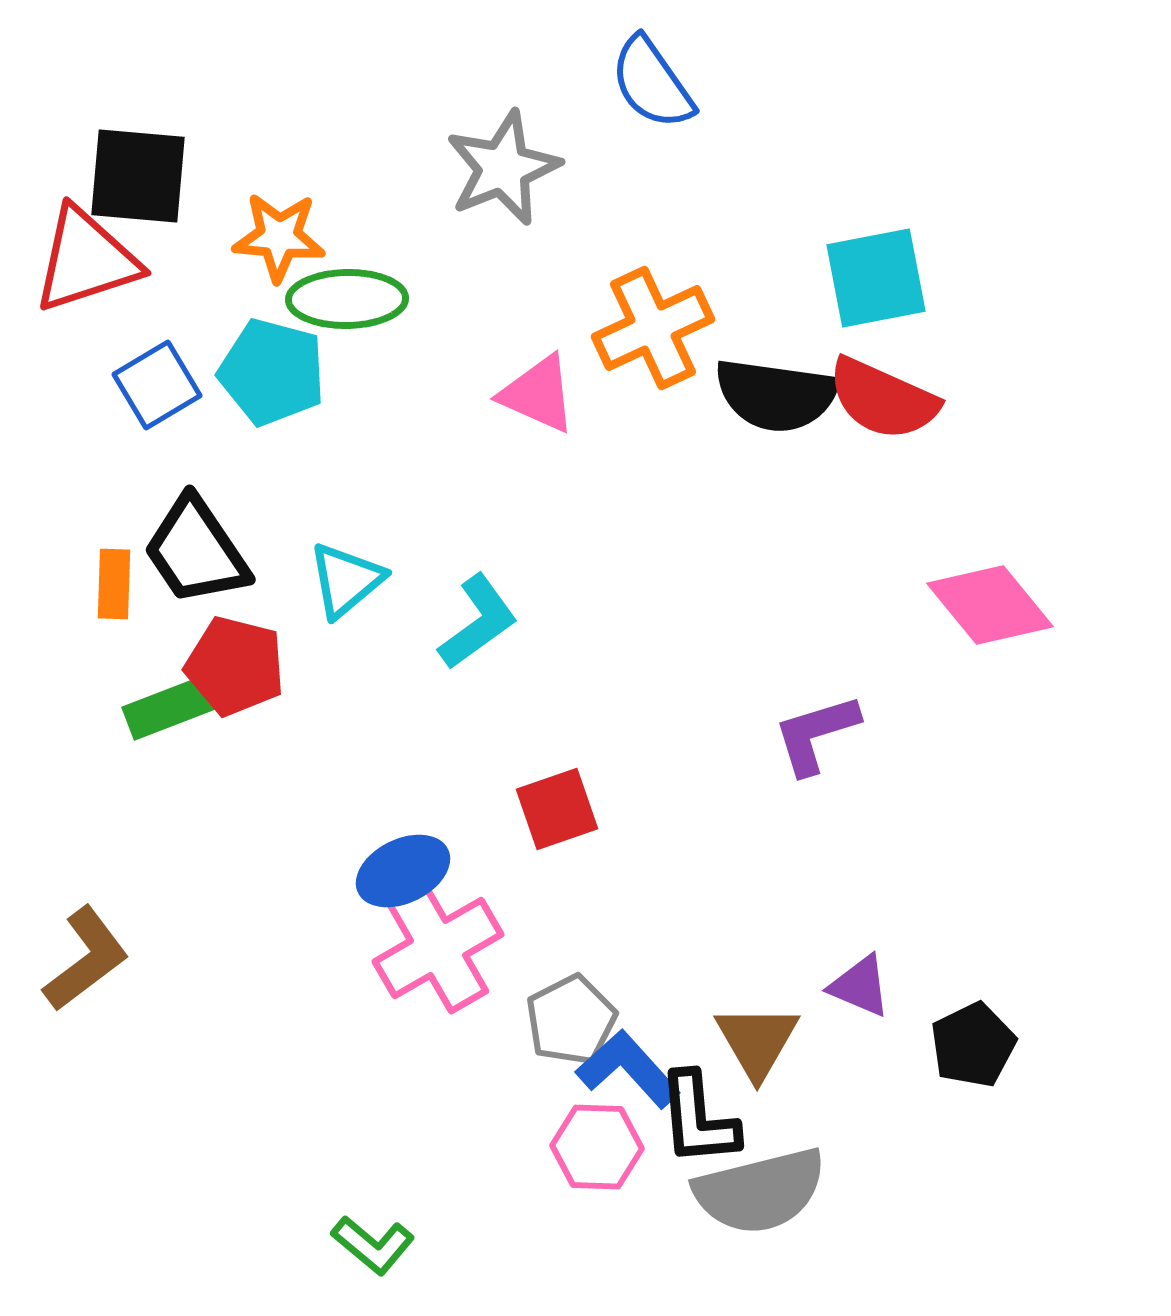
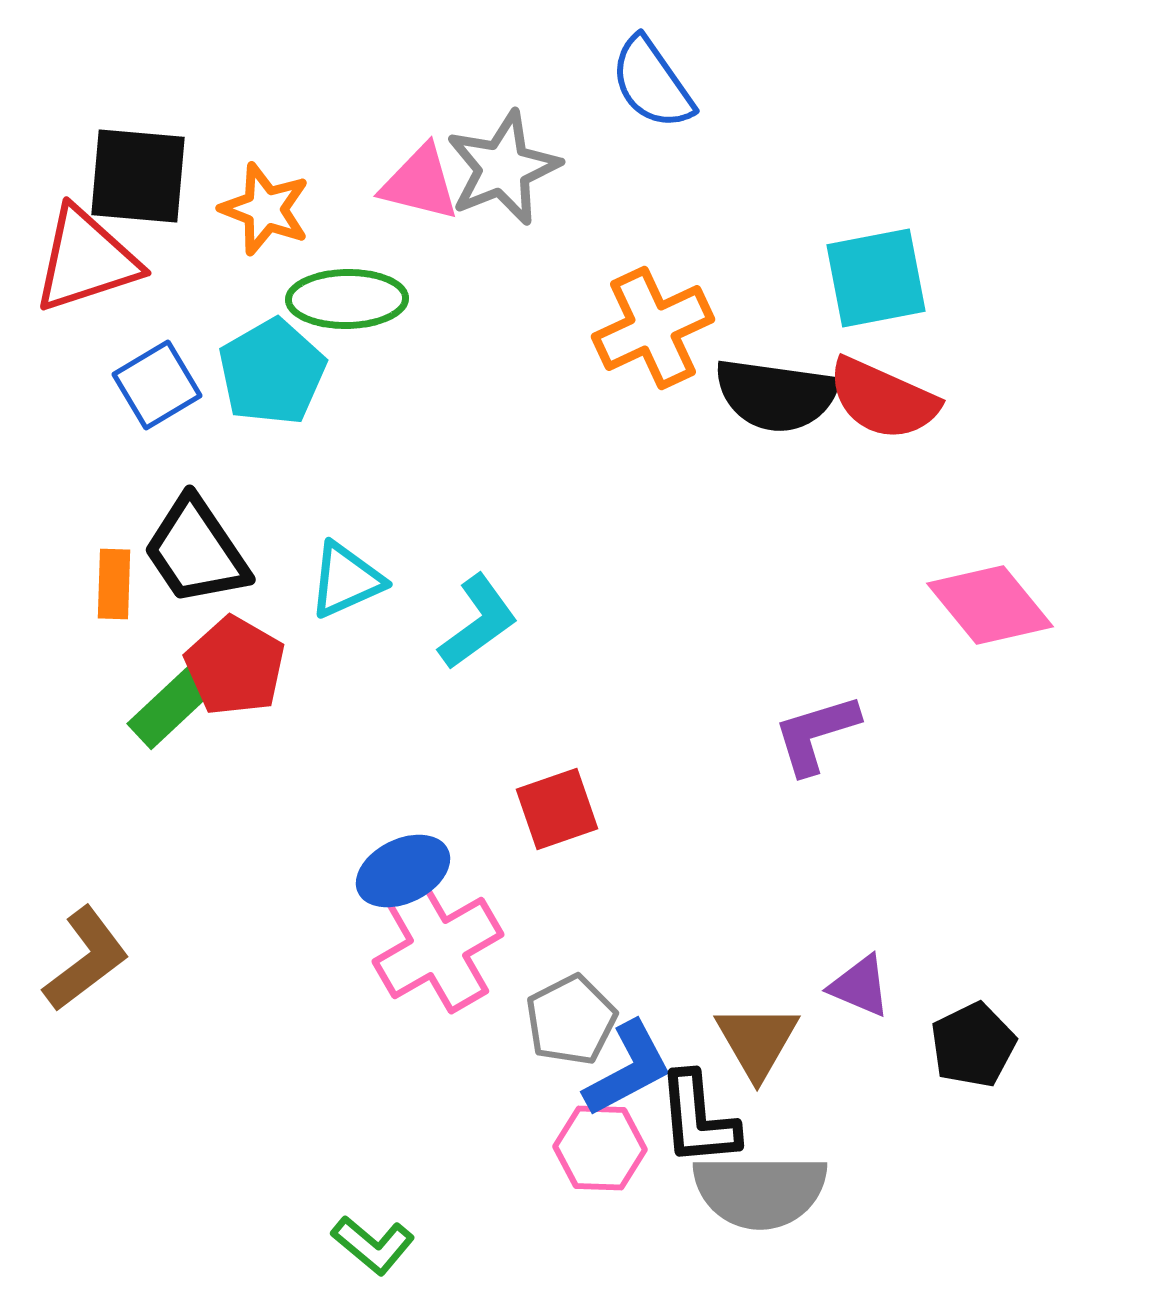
orange star: moved 14 px left, 28 px up; rotated 16 degrees clockwise
cyan pentagon: rotated 27 degrees clockwise
pink triangle: moved 118 px left, 211 px up; rotated 10 degrees counterclockwise
cyan triangle: rotated 16 degrees clockwise
red pentagon: rotated 16 degrees clockwise
green rectangle: moved 1 px right, 3 px up; rotated 22 degrees counterclockwise
blue L-shape: rotated 104 degrees clockwise
pink hexagon: moved 3 px right, 1 px down
gray semicircle: rotated 14 degrees clockwise
